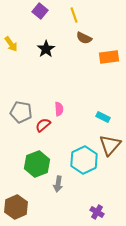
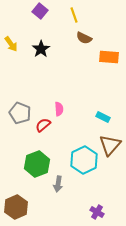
black star: moved 5 px left
orange rectangle: rotated 12 degrees clockwise
gray pentagon: moved 1 px left, 1 px down; rotated 10 degrees clockwise
